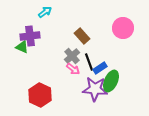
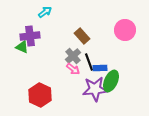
pink circle: moved 2 px right, 2 px down
gray cross: moved 1 px right
blue rectangle: rotated 32 degrees clockwise
purple star: rotated 10 degrees counterclockwise
